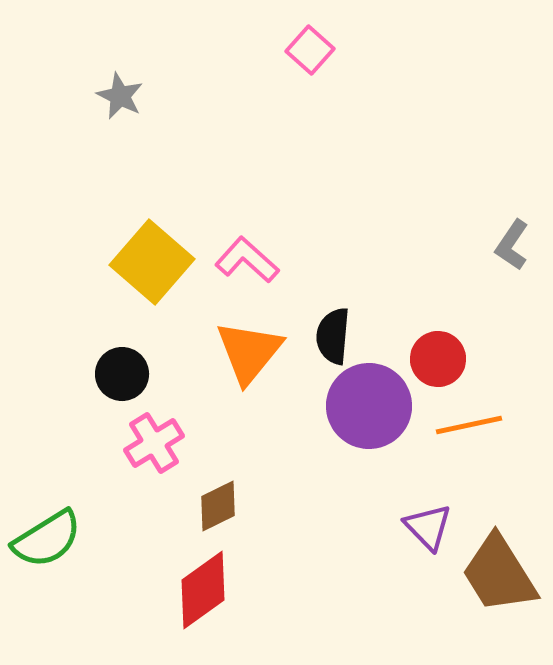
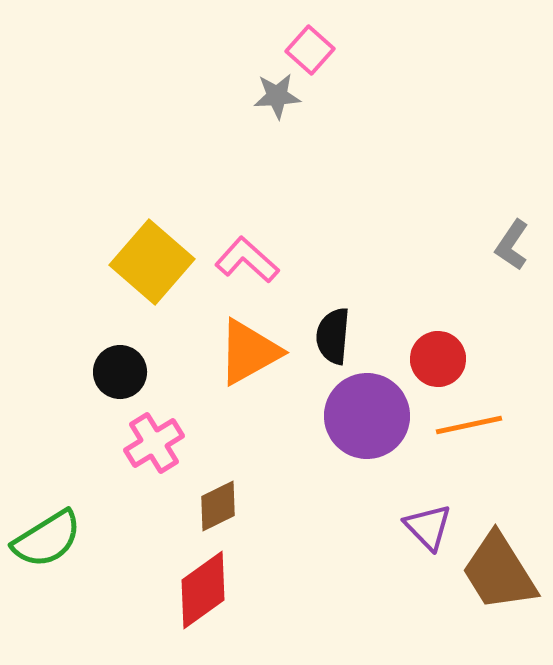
gray star: moved 157 px right; rotated 30 degrees counterclockwise
orange triangle: rotated 22 degrees clockwise
black circle: moved 2 px left, 2 px up
purple circle: moved 2 px left, 10 px down
brown trapezoid: moved 2 px up
